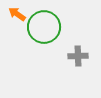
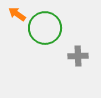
green circle: moved 1 px right, 1 px down
